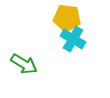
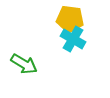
yellow pentagon: moved 3 px right, 1 px down
